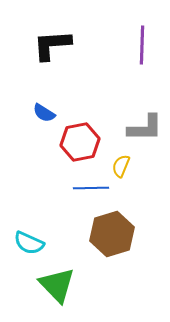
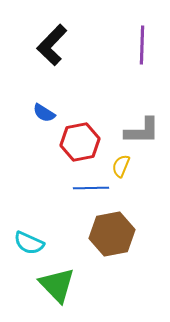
black L-shape: rotated 42 degrees counterclockwise
gray L-shape: moved 3 px left, 3 px down
brown hexagon: rotated 6 degrees clockwise
